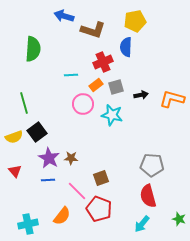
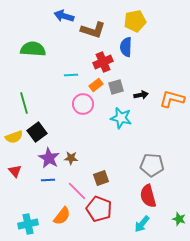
green semicircle: rotated 90 degrees counterclockwise
cyan star: moved 9 px right, 3 px down
